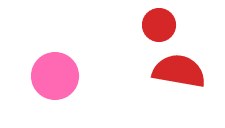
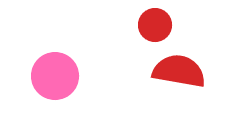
red circle: moved 4 px left
